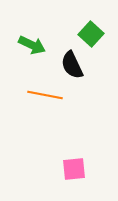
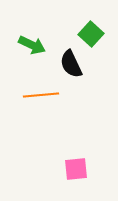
black semicircle: moved 1 px left, 1 px up
orange line: moved 4 px left; rotated 16 degrees counterclockwise
pink square: moved 2 px right
